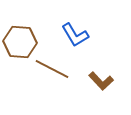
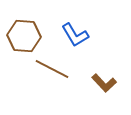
brown hexagon: moved 4 px right, 6 px up
brown L-shape: moved 3 px right, 2 px down
